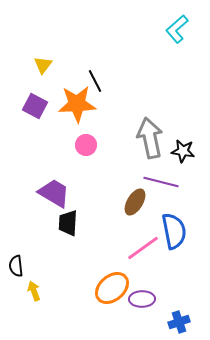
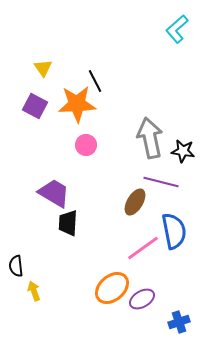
yellow triangle: moved 3 px down; rotated 12 degrees counterclockwise
purple ellipse: rotated 30 degrees counterclockwise
